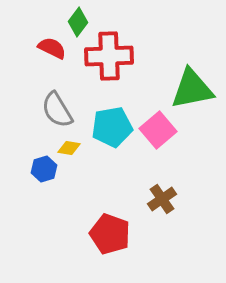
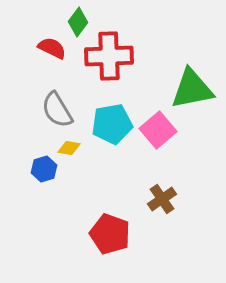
cyan pentagon: moved 3 px up
